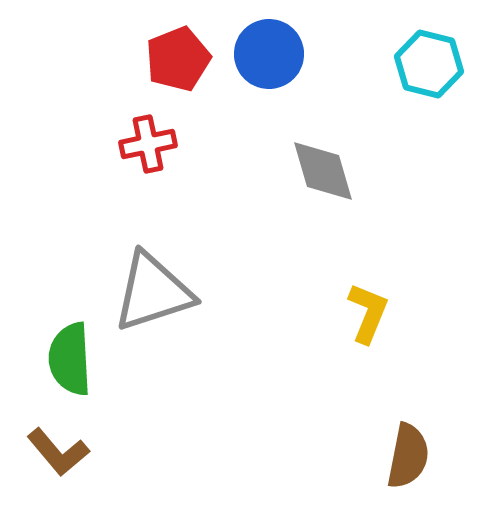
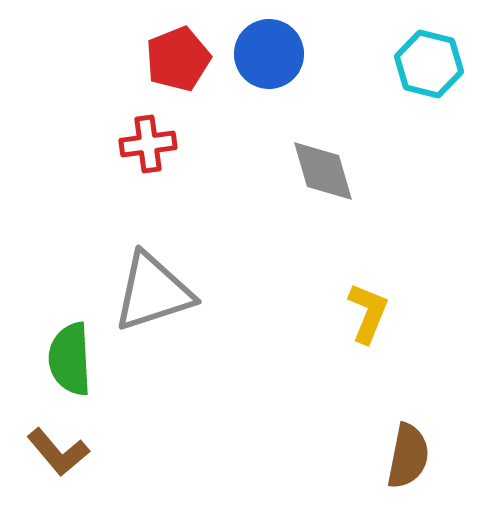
red cross: rotated 4 degrees clockwise
